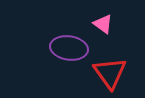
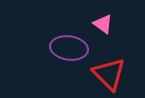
red triangle: moved 1 px left, 1 px down; rotated 9 degrees counterclockwise
